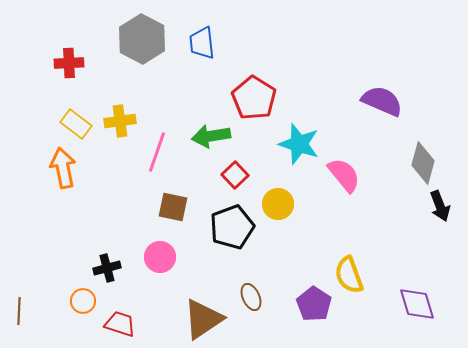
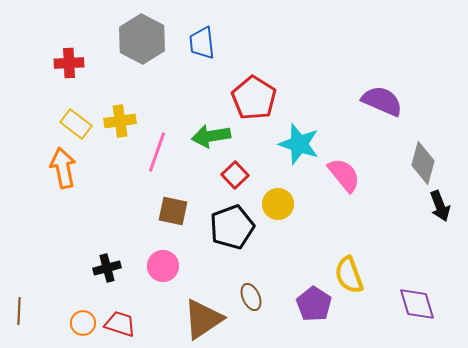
brown square: moved 4 px down
pink circle: moved 3 px right, 9 px down
orange circle: moved 22 px down
